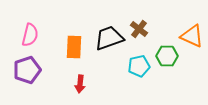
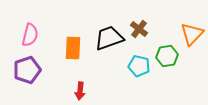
orange triangle: moved 2 px up; rotated 50 degrees clockwise
orange rectangle: moved 1 px left, 1 px down
green hexagon: rotated 10 degrees counterclockwise
cyan pentagon: rotated 25 degrees clockwise
red arrow: moved 7 px down
